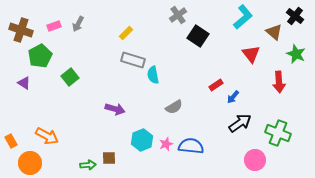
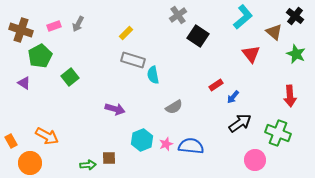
red arrow: moved 11 px right, 14 px down
